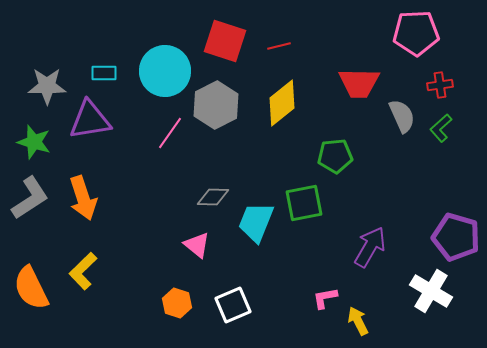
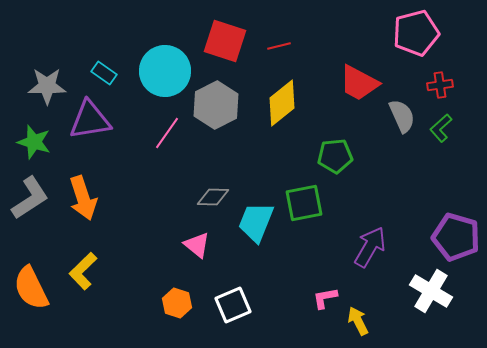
pink pentagon: rotated 12 degrees counterclockwise
cyan rectangle: rotated 35 degrees clockwise
red trapezoid: rotated 27 degrees clockwise
pink line: moved 3 px left
